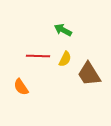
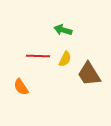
green arrow: rotated 12 degrees counterclockwise
